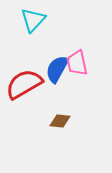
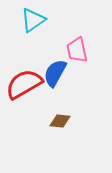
cyan triangle: rotated 12 degrees clockwise
pink trapezoid: moved 13 px up
blue semicircle: moved 2 px left, 4 px down
